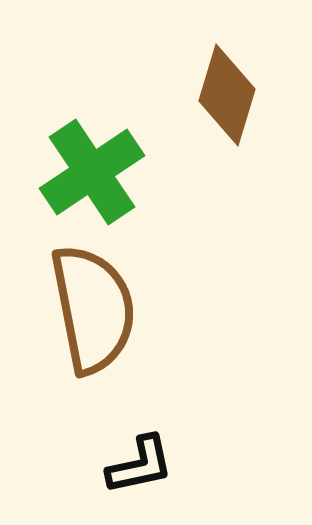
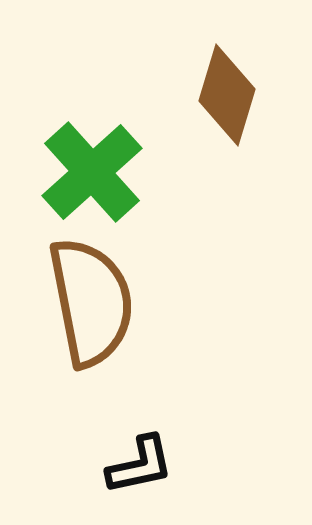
green cross: rotated 8 degrees counterclockwise
brown semicircle: moved 2 px left, 7 px up
